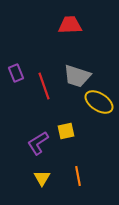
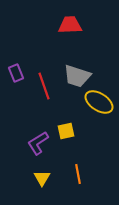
orange line: moved 2 px up
